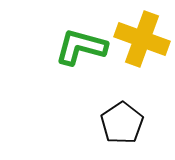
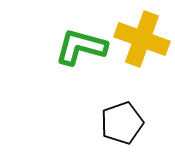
black pentagon: rotated 15 degrees clockwise
